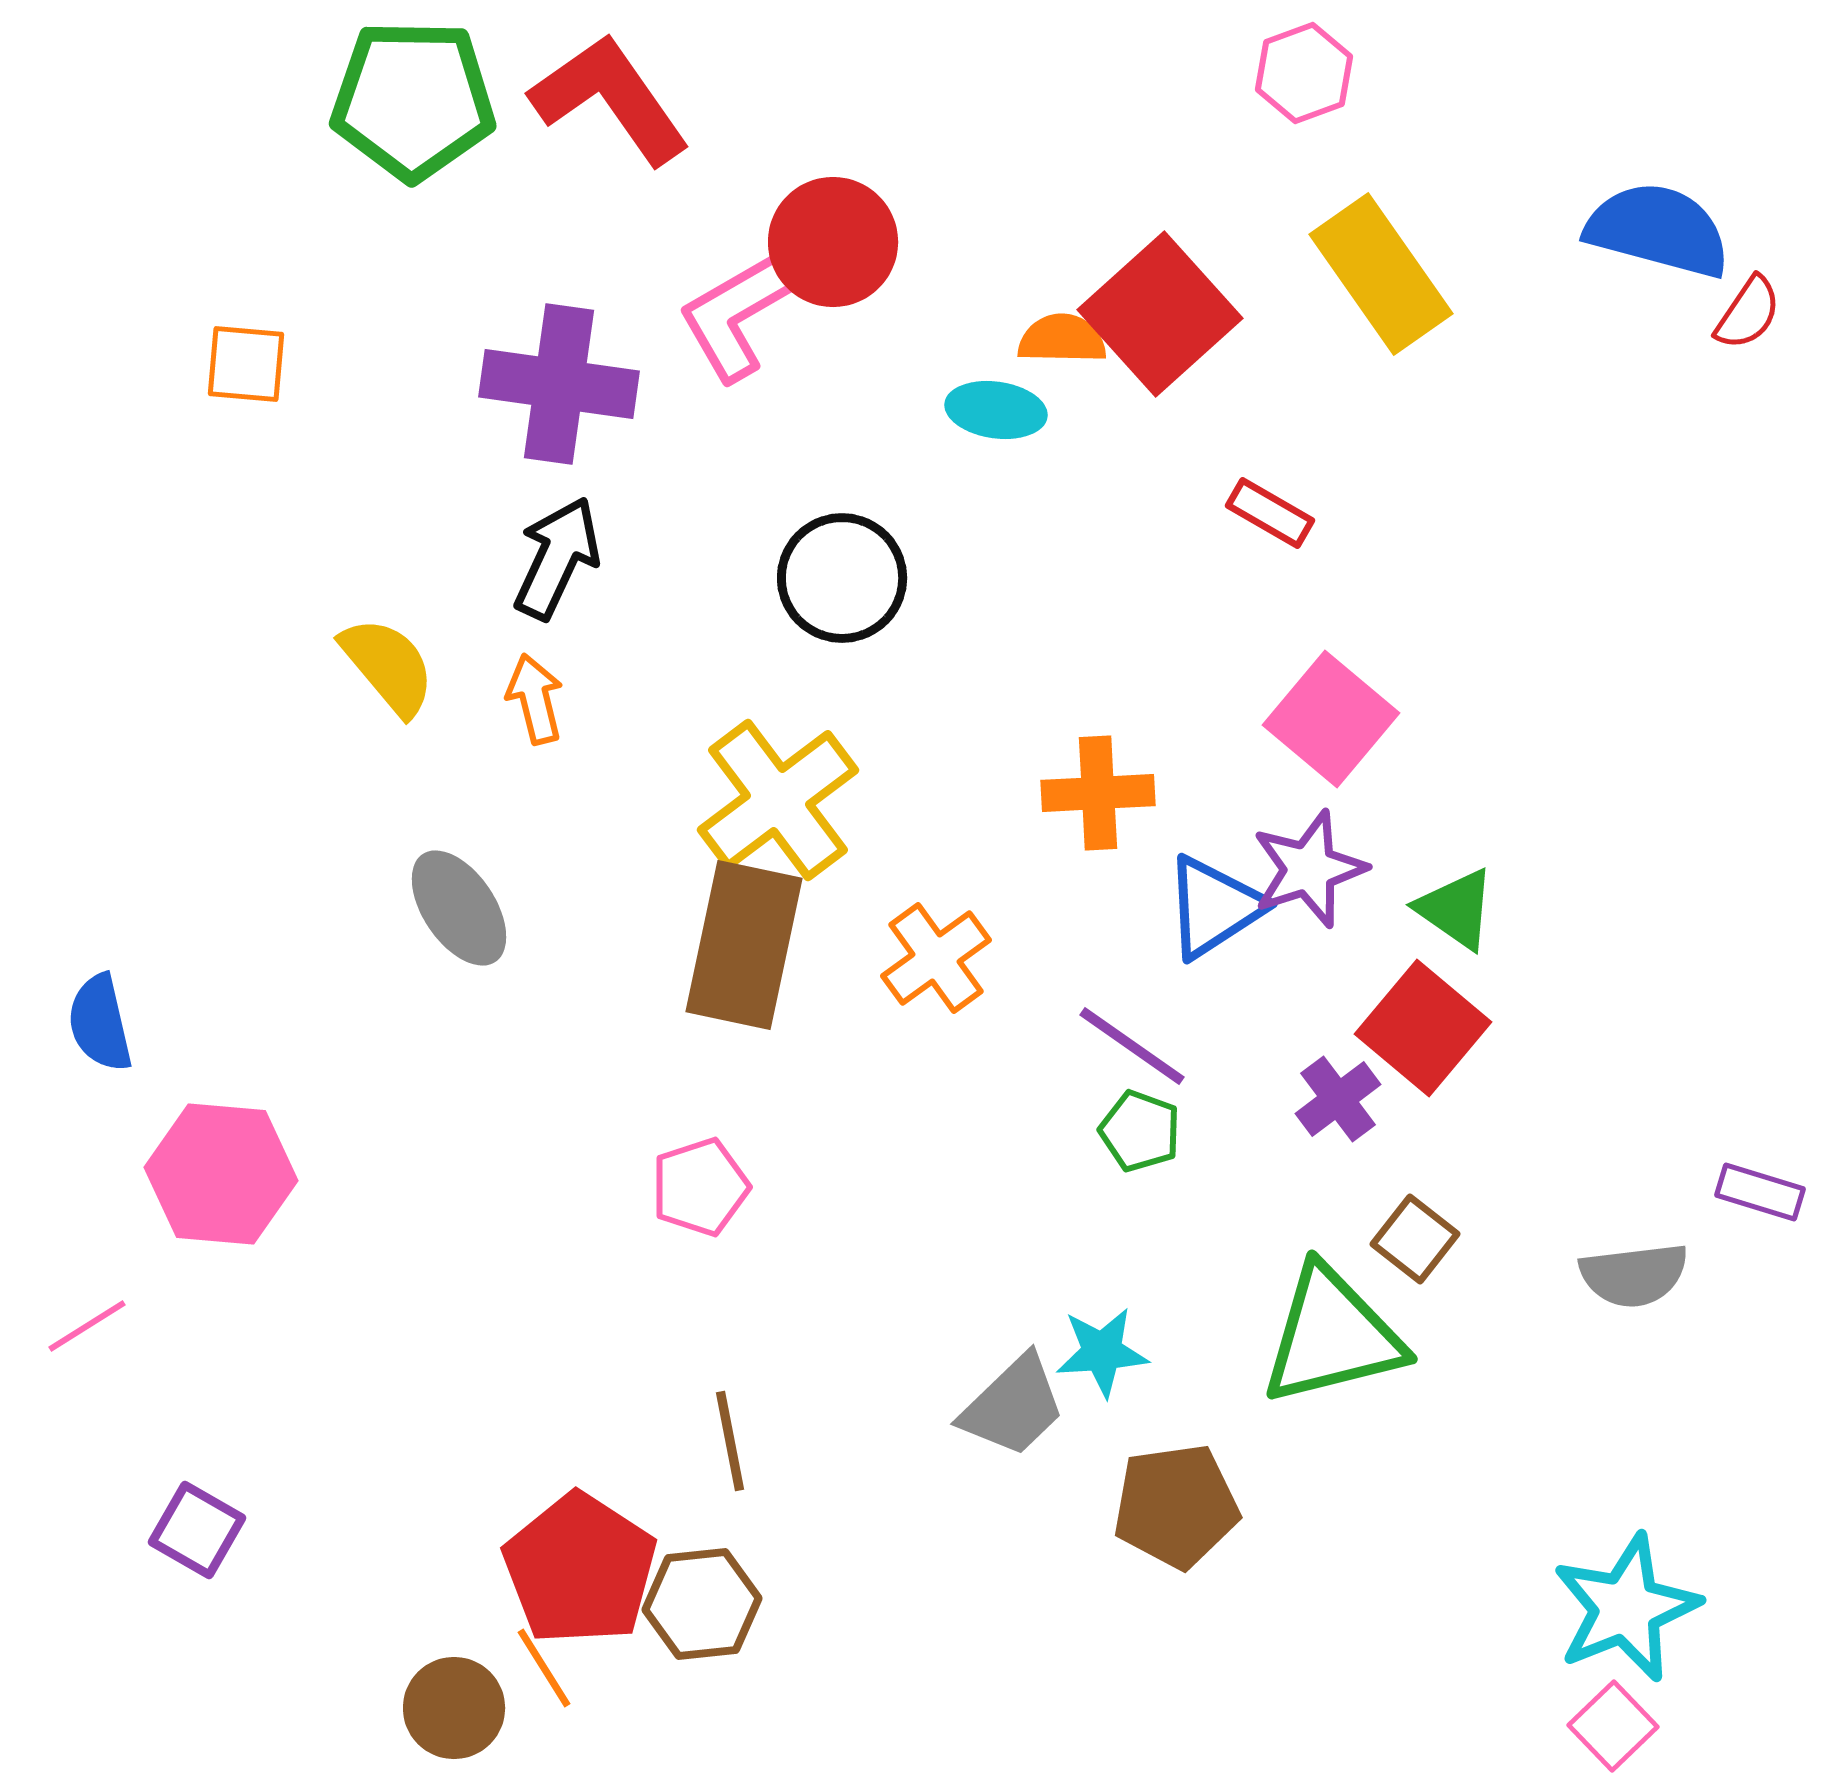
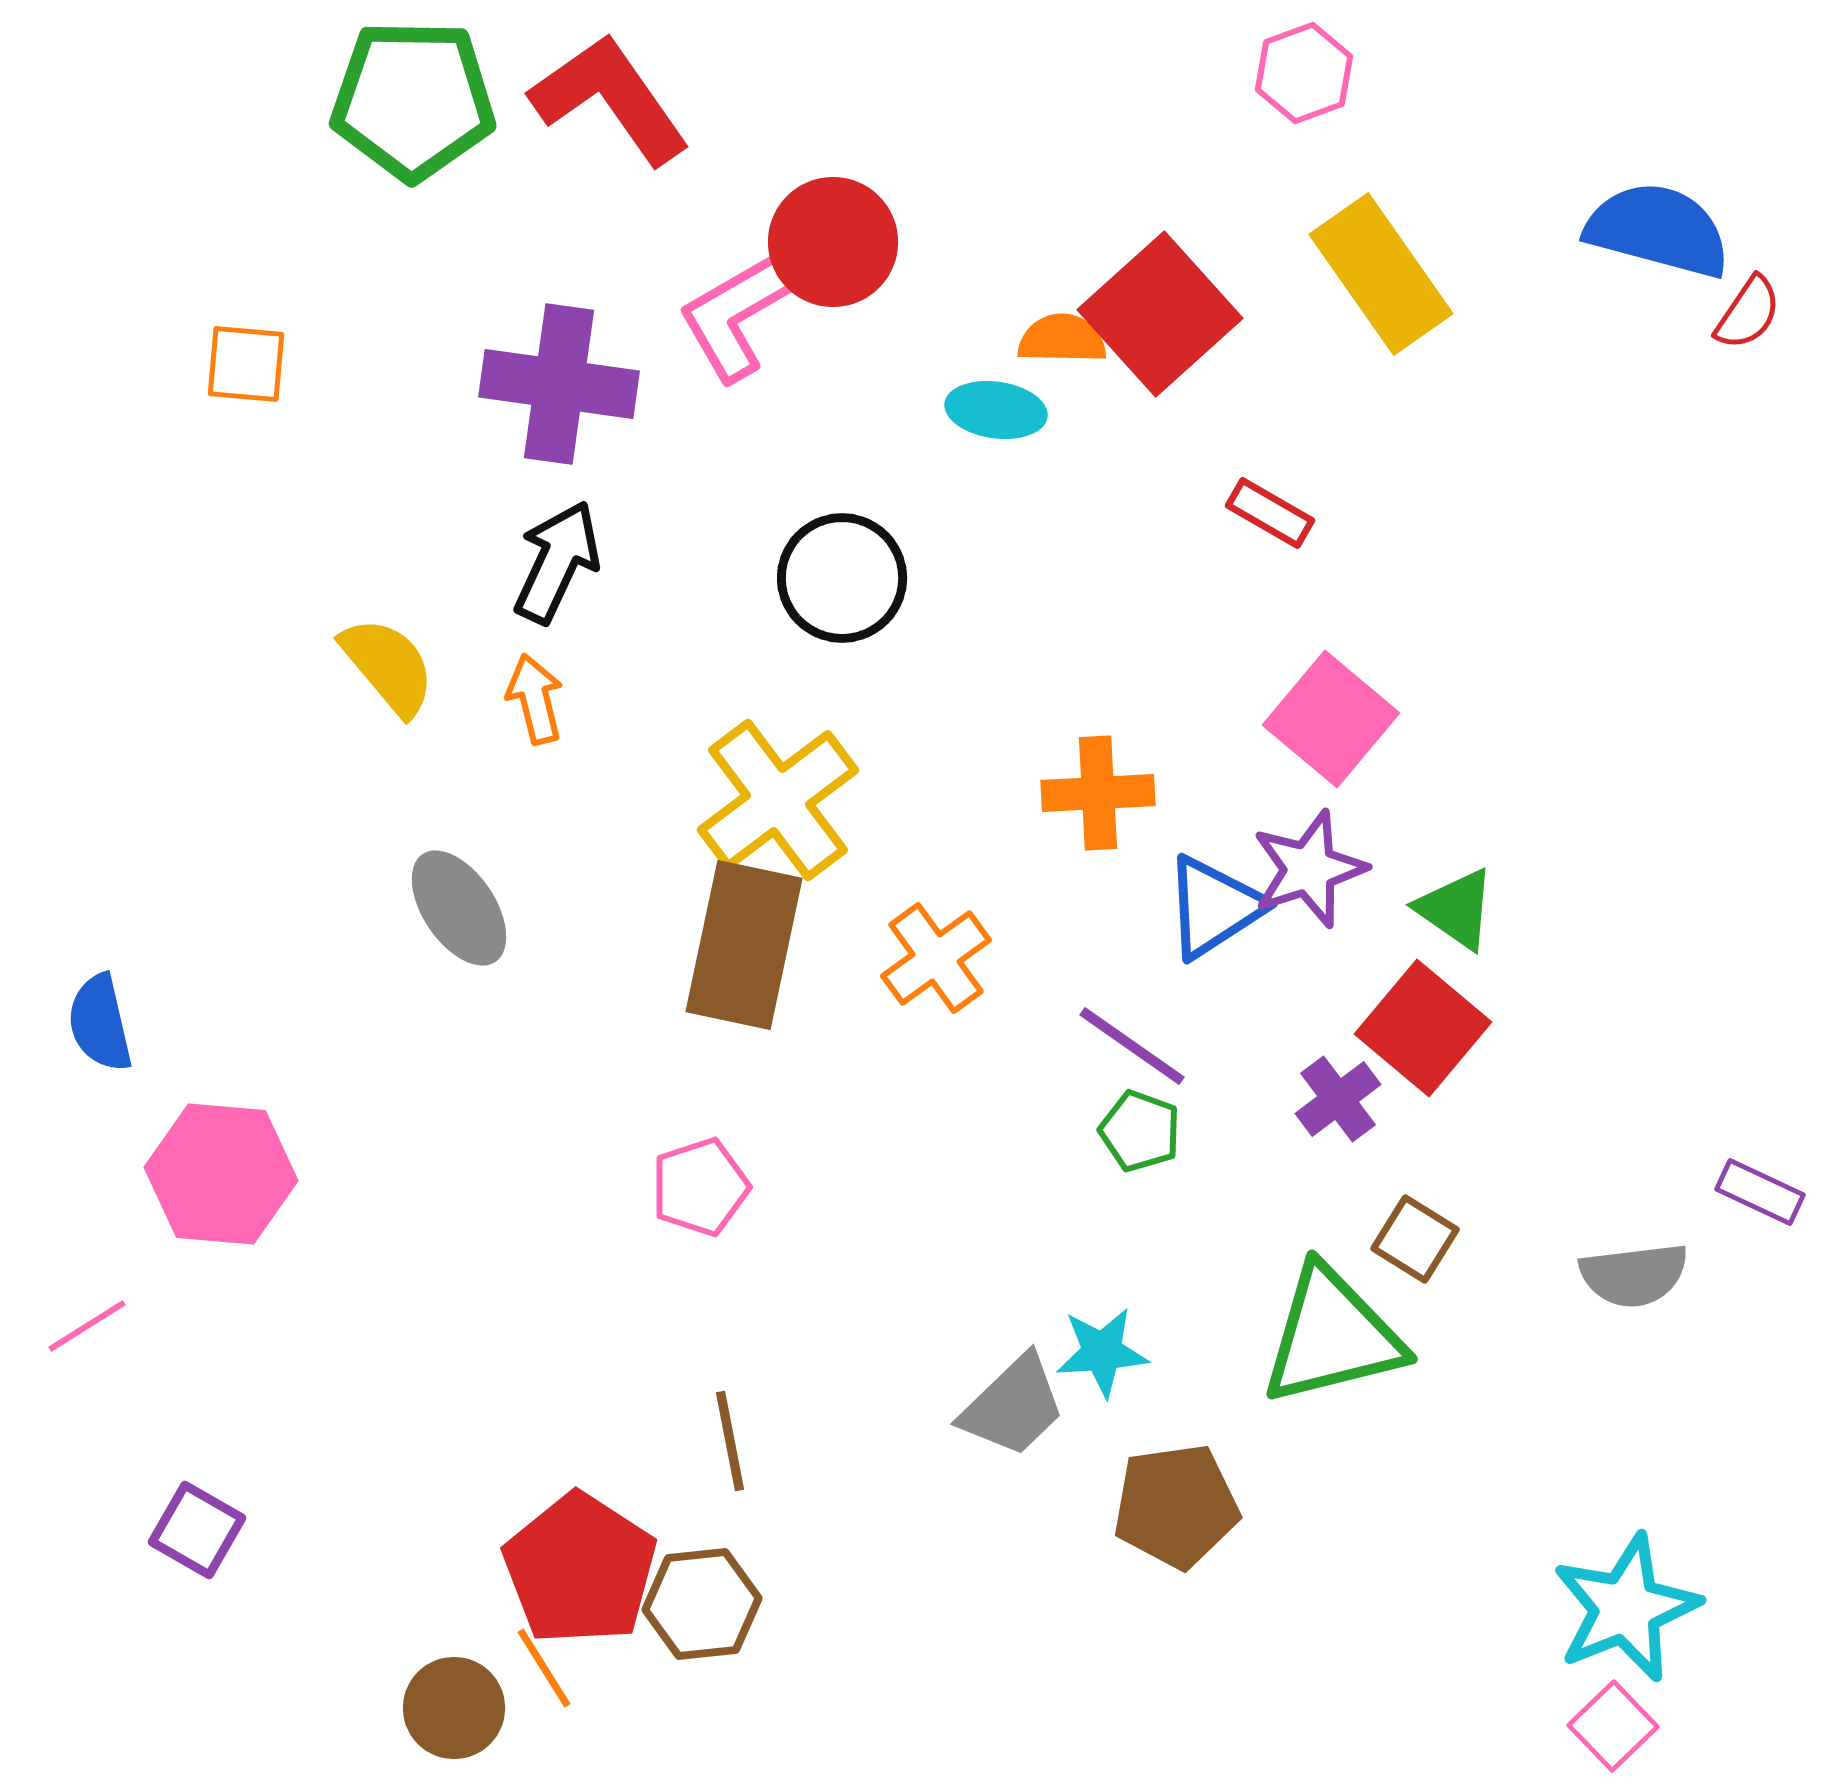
black arrow at (557, 558): moved 4 px down
purple rectangle at (1760, 1192): rotated 8 degrees clockwise
brown square at (1415, 1239): rotated 6 degrees counterclockwise
